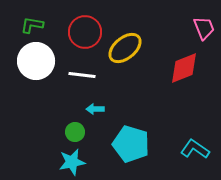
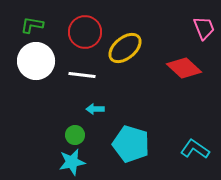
red diamond: rotated 64 degrees clockwise
green circle: moved 3 px down
